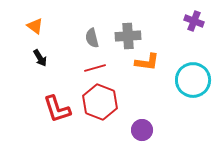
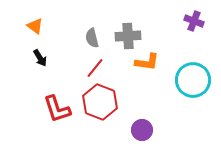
red line: rotated 35 degrees counterclockwise
